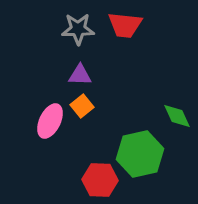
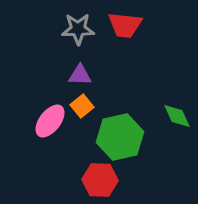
pink ellipse: rotated 12 degrees clockwise
green hexagon: moved 20 px left, 17 px up
